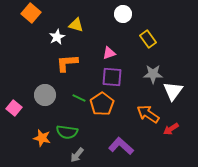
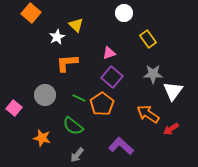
white circle: moved 1 px right, 1 px up
yellow triangle: rotated 28 degrees clockwise
purple square: rotated 35 degrees clockwise
green semicircle: moved 6 px right, 6 px up; rotated 30 degrees clockwise
